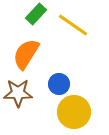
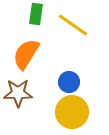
green rectangle: rotated 35 degrees counterclockwise
blue circle: moved 10 px right, 2 px up
yellow circle: moved 2 px left
